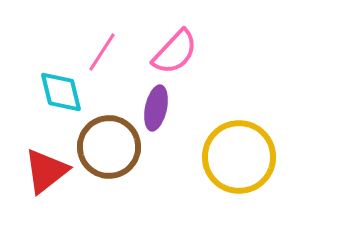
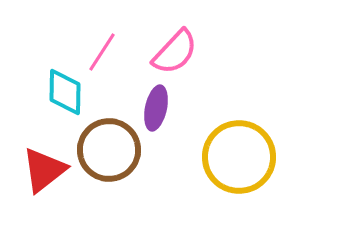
cyan diamond: moved 4 px right; rotated 15 degrees clockwise
brown circle: moved 3 px down
red triangle: moved 2 px left, 1 px up
